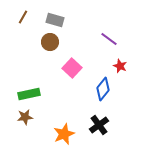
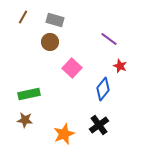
brown star: moved 3 px down; rotated 14 degrees clockwise
